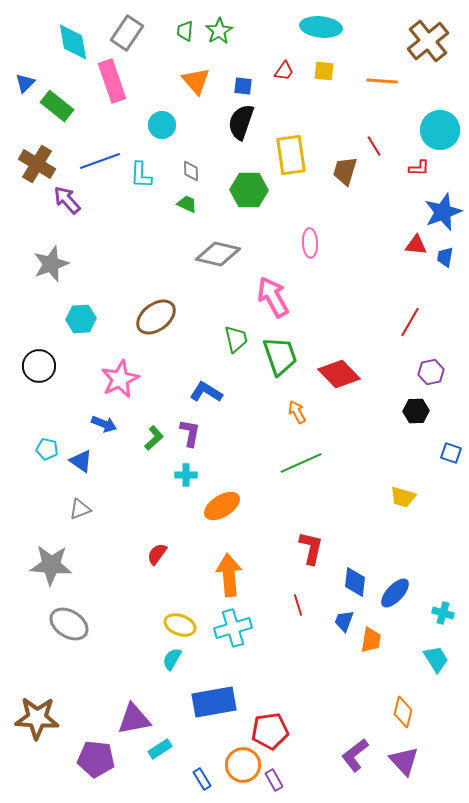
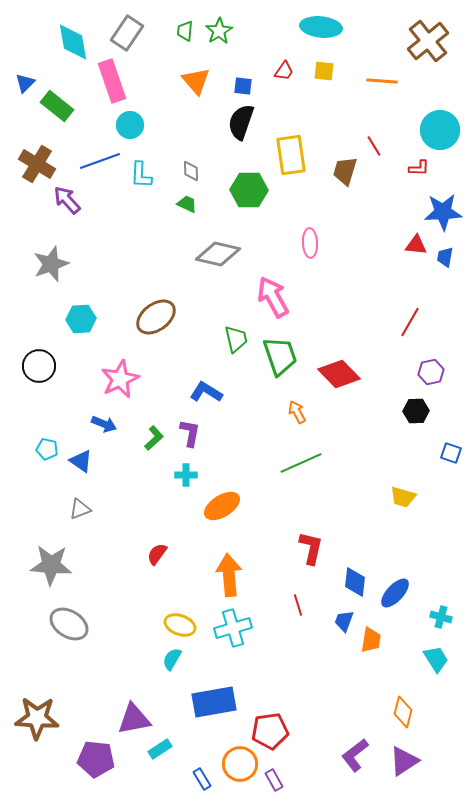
cyan circle at (162, 125): moved 32 px left
blue star at (443, 212): rotated 18 degrees clockwise
cyan cross at (443, 613): moved 2 px left, 4 px down
purple triangle at (404, 761): rotated 40 degrees clockwise
orange circle at (243, 765): moved 3 px left, 1 px up
